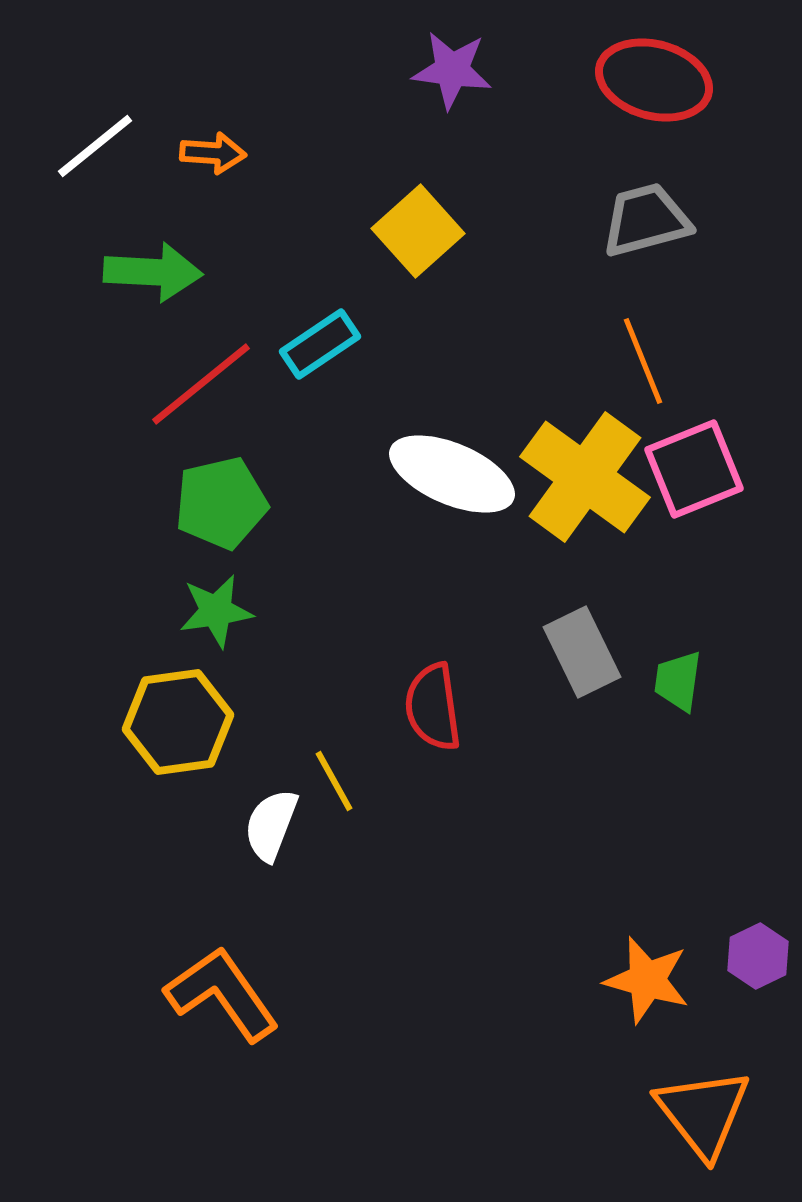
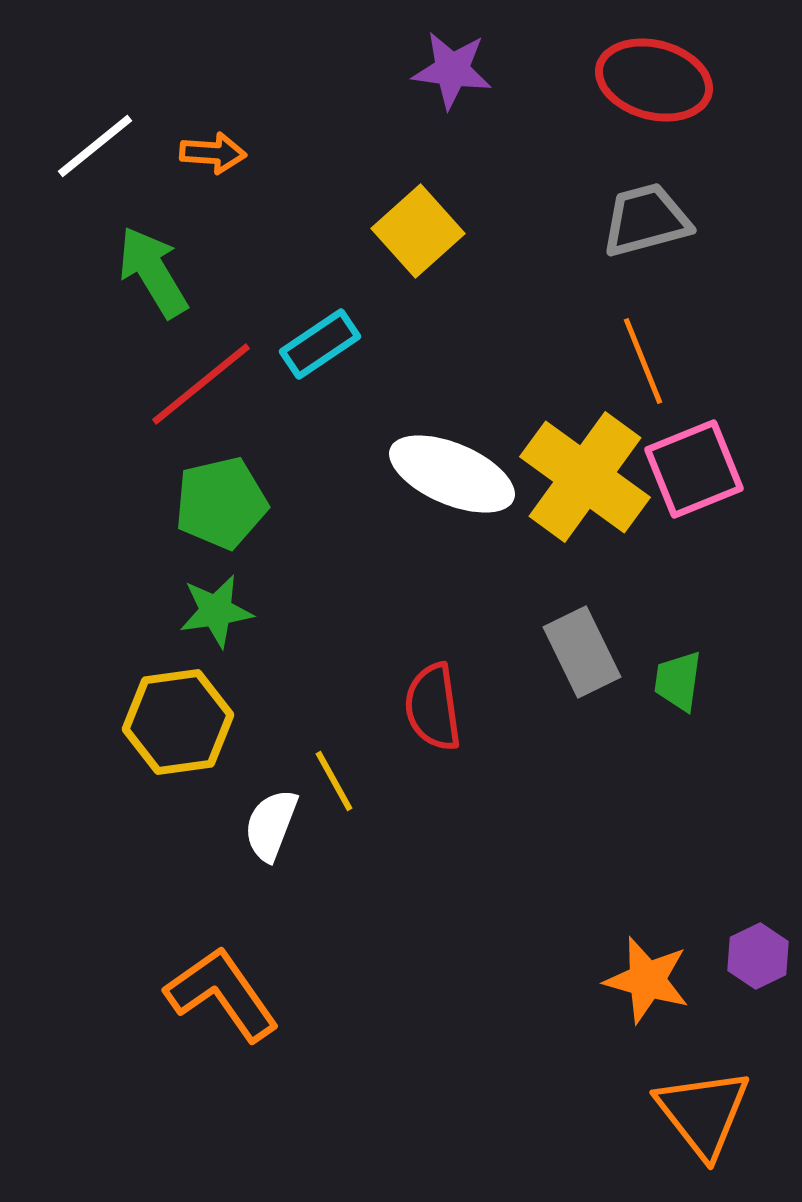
green arrow: rotated 124 degrees counterclockwise
